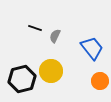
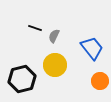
gray semicircle: moved 1 px left
yellow circle: moved 4 px right, 6 px up
